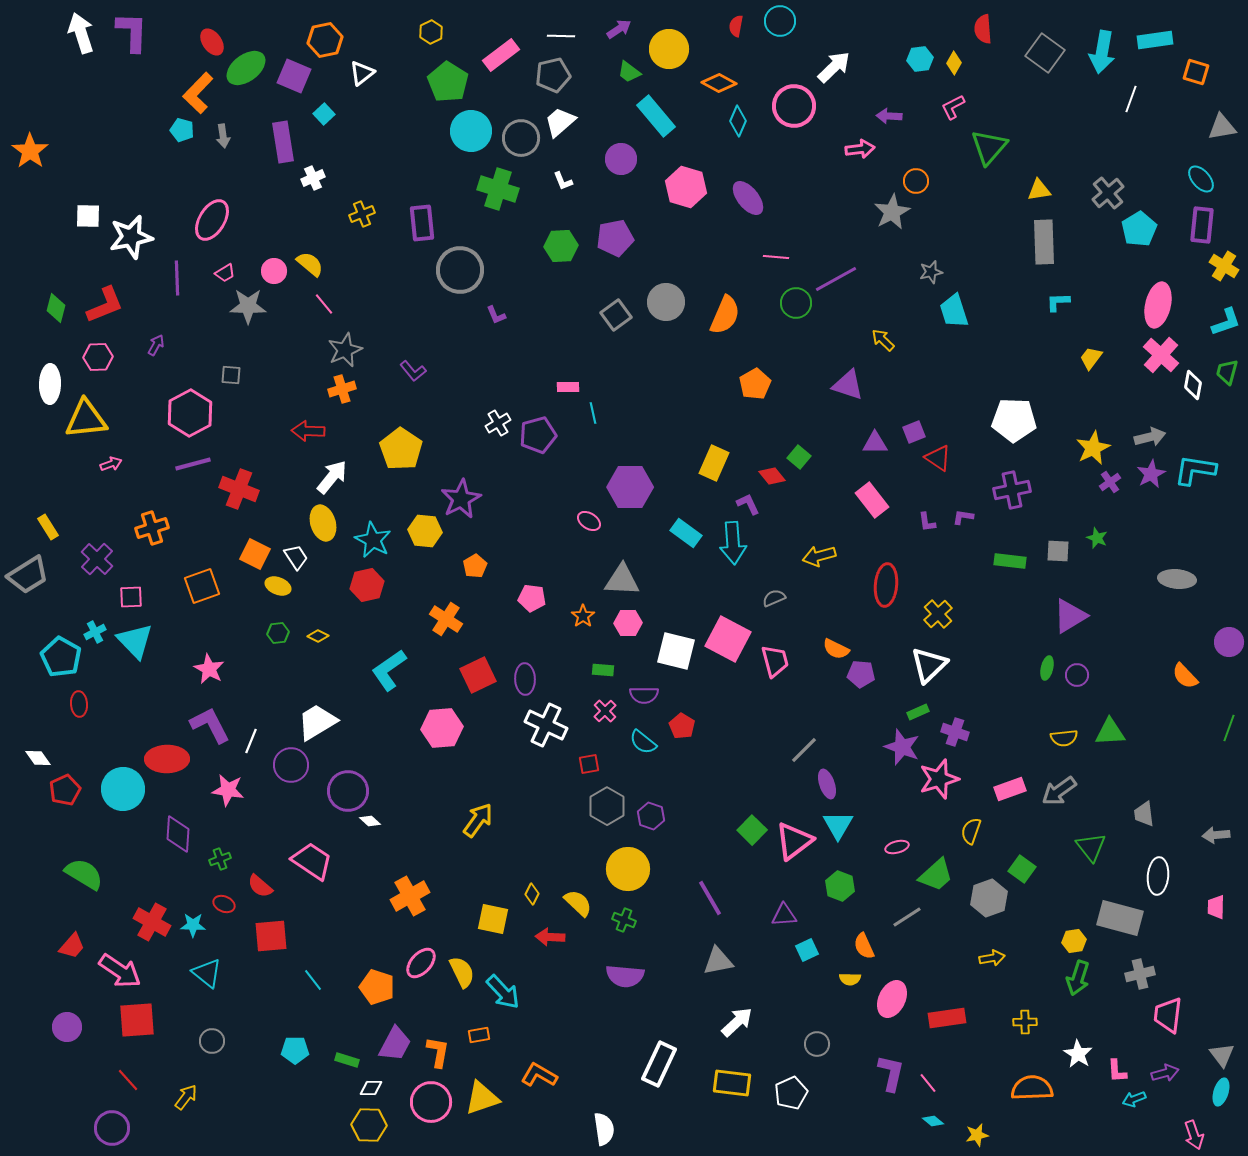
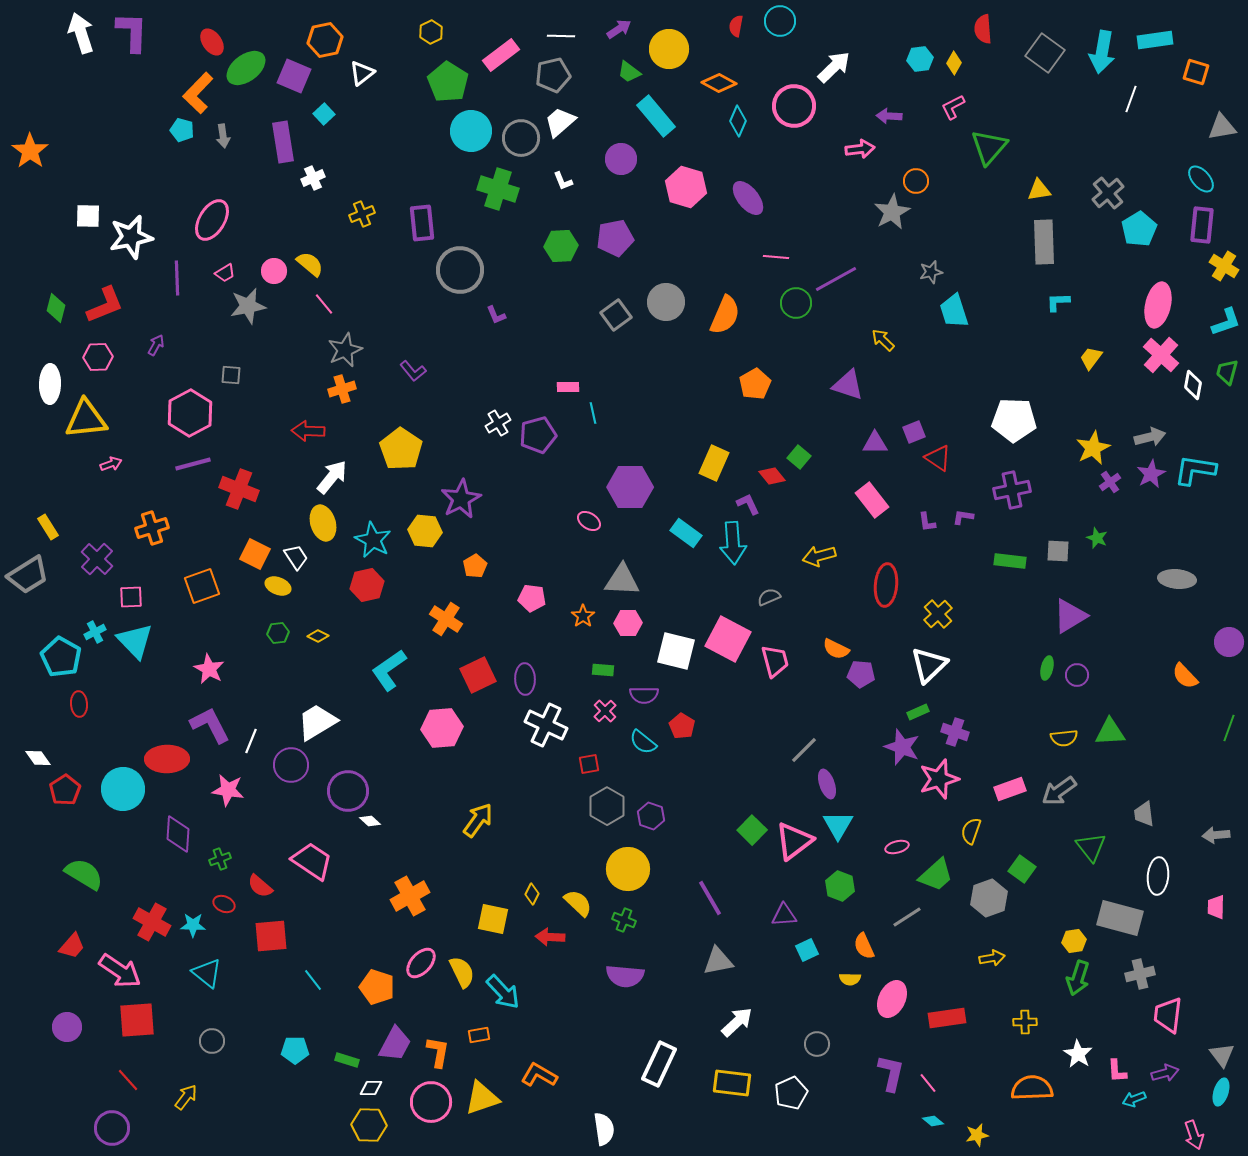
gray star at (248, 306): rotated 12 degrees counterclockwise
gray semicircle at (774, 598): moved 5 px left, 1 px up
red pentagon at (65, 790): rotated 8 degrees counterclockwise
